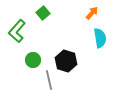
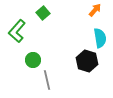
orange arrow: moved 3 px right, 3 px up
black hexagon: moved 21 px right
gray line: moved 2 px left
